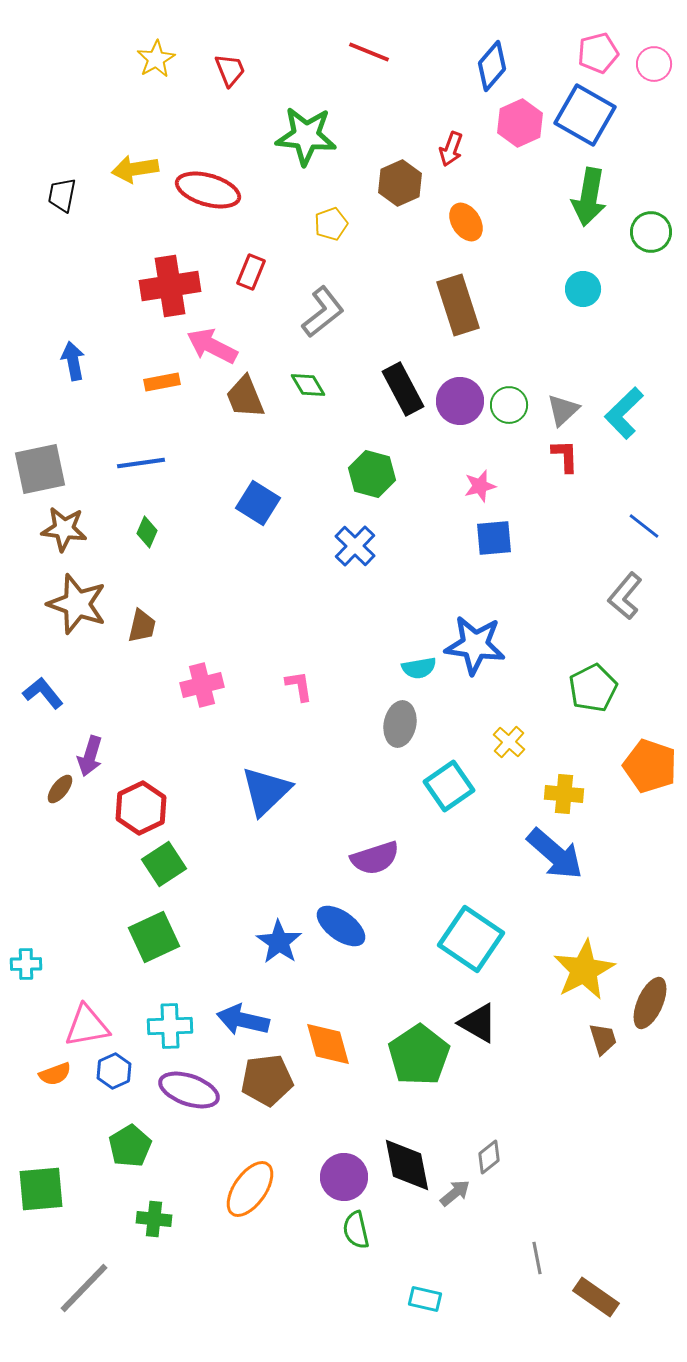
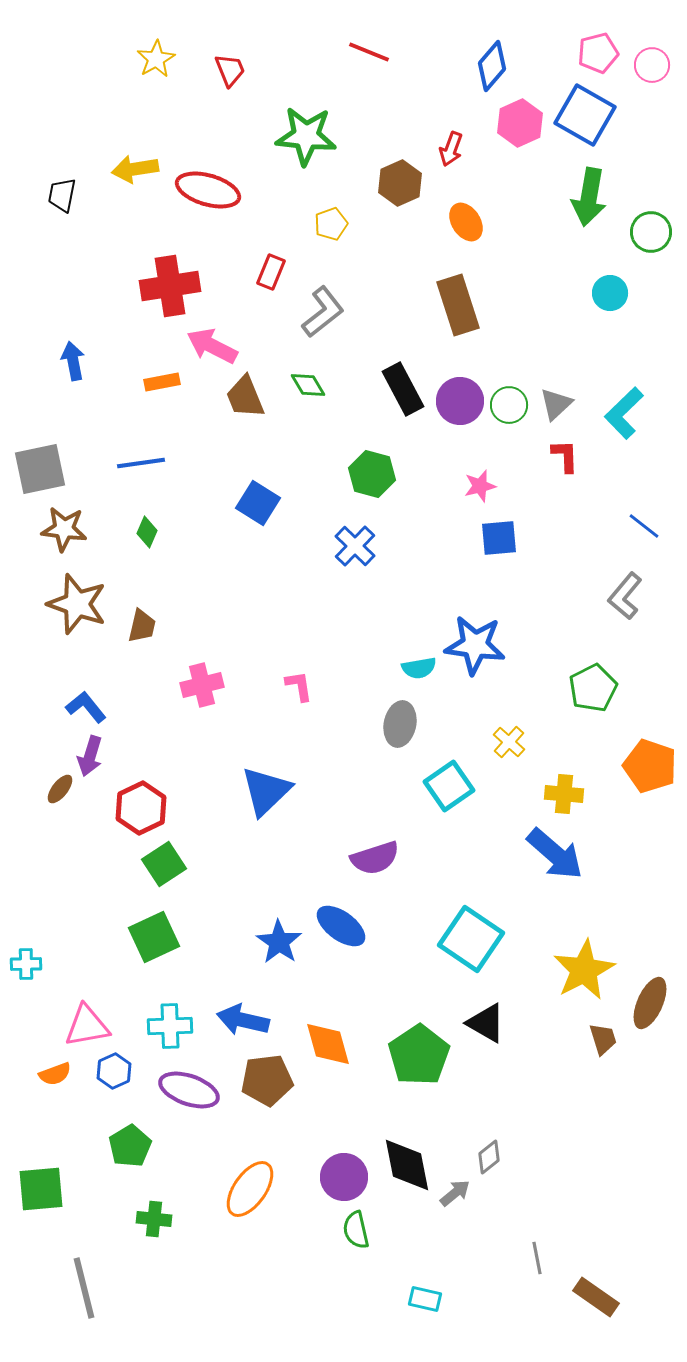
pink circle at (654, 64): moved 2 px left, 1 px down
red rectangle at (251, 272): moved 20 px right
cyan circle at (583, 289): moved 27 px right, 4 px down
gray triangle at (563, 410): moved 7 px left, 6 px up
blue square at (494, 538): moved 5 px right
blue L-shape at (43, 693): moved 43 px right, 14 px down
black triangle at (478, 1023): moved 8 px right
gray line at (84, 1288): rotated 58 degrees counterclockwise
